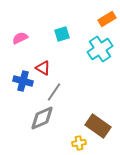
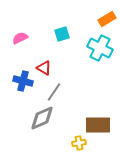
cyan cross: moved 1 px up; rotated 30 degrees counterclockwise
red triangle: moved 1 px right
brown rectangle: moved 1 px up; rotated 35 degrees counterclockwise
